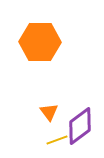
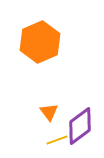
orange hexagon: rotated 24 degrees counterclockwise
